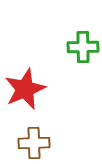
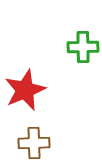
red star: moved 1 px down
